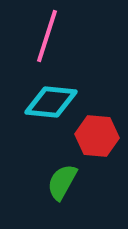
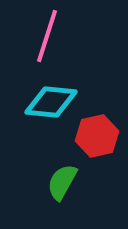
red hexagon: rotated 18 degrees counterclockwise
